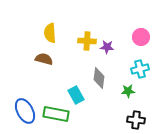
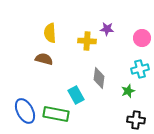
pink circle: moved 1 px right, 1 px down
purple star: moved 18 px up
green star: rotated 16 degrees counterclockwise
